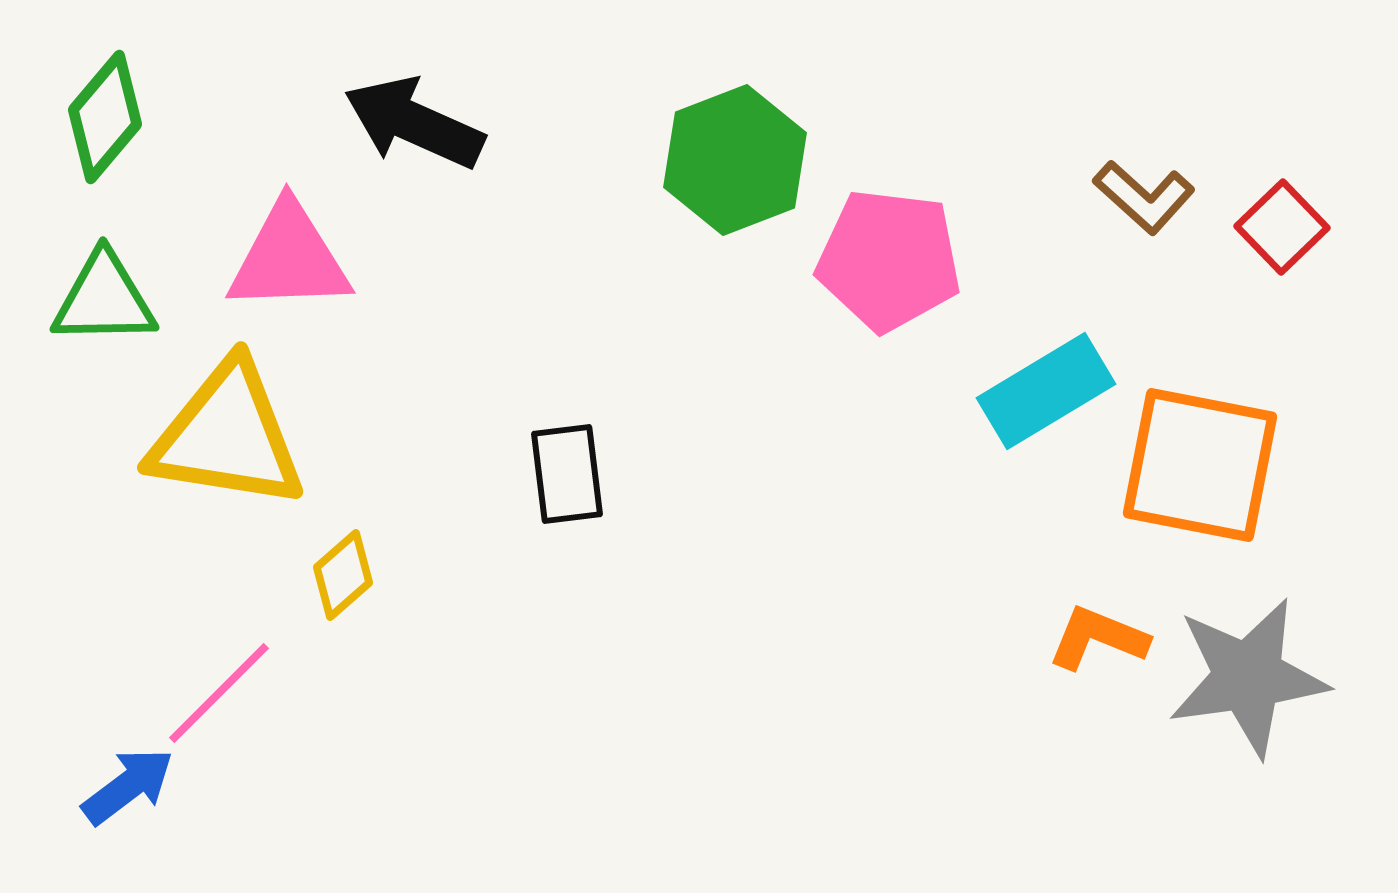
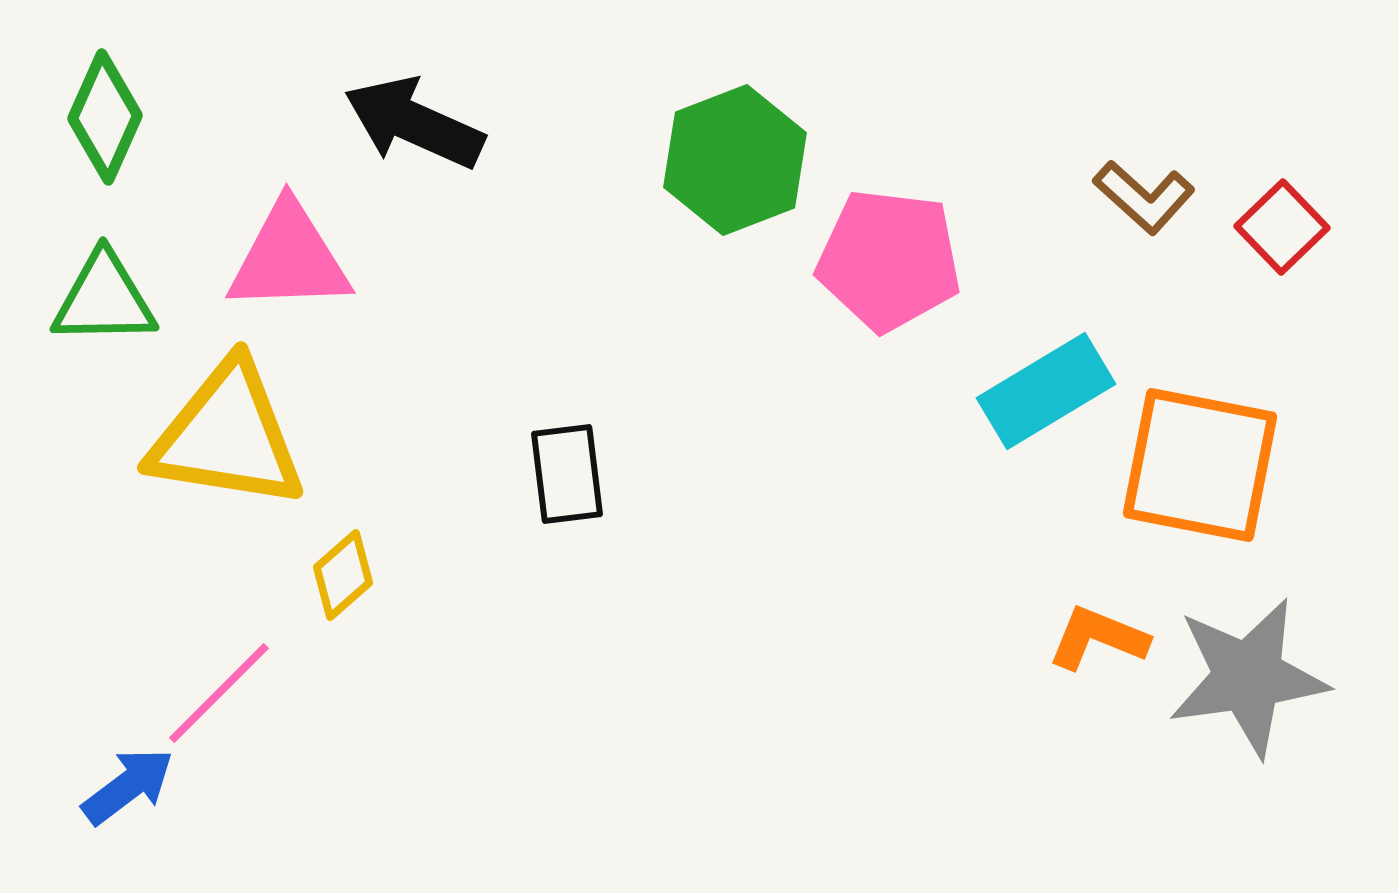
green diamond: rotated 16 degrees counterclockwise
